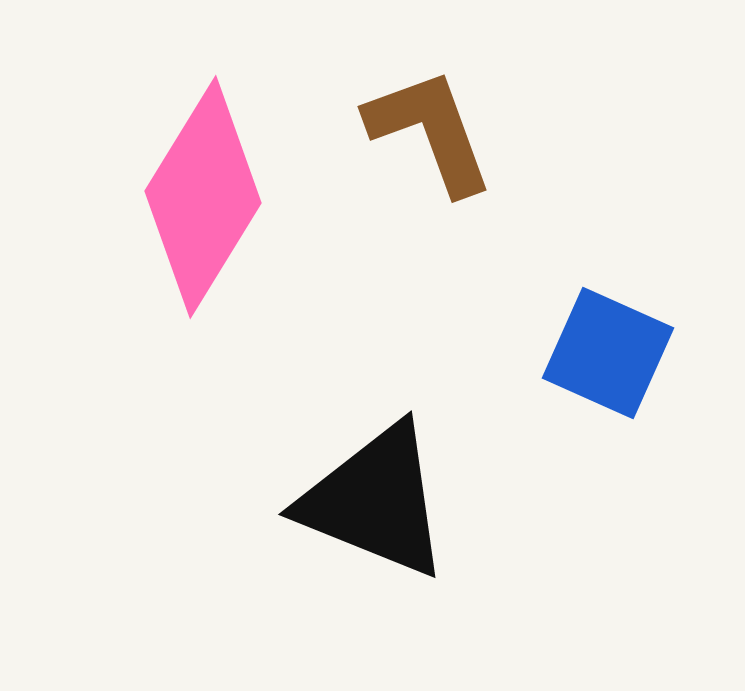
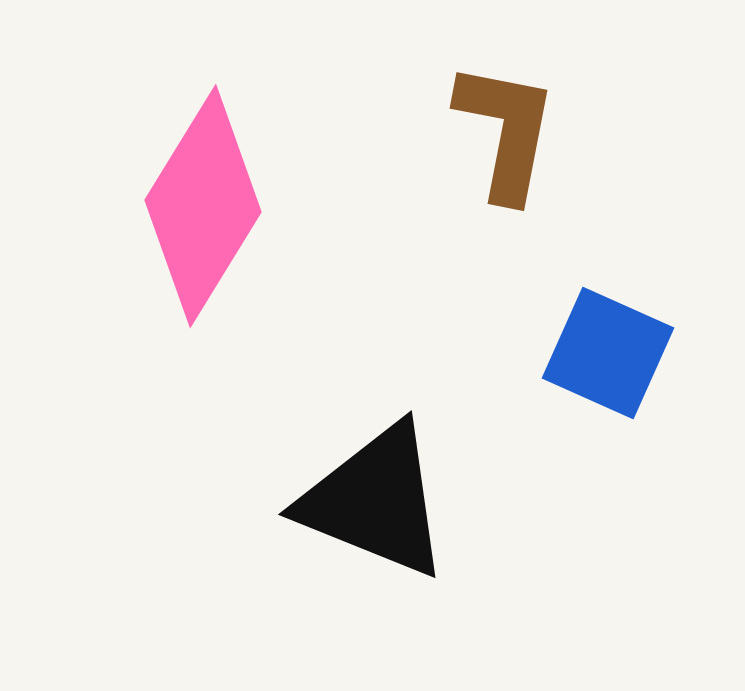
brown L-shape: moved 76 px right; rotated 31 degrees clockwise
pink diamond: moved 9 px down
